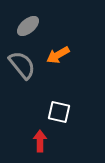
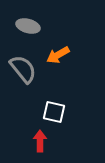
gray ellipse: rotated 55 degrees clockwise
gray semicircle: moved 1 px right, 4 px down
white square: moved 5 px left
